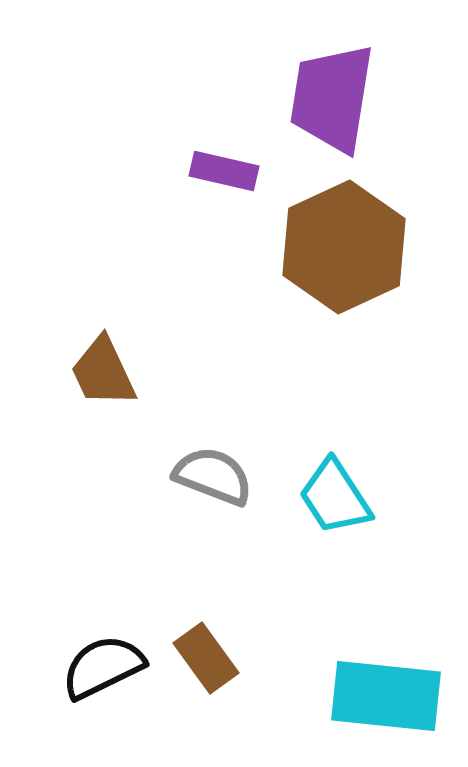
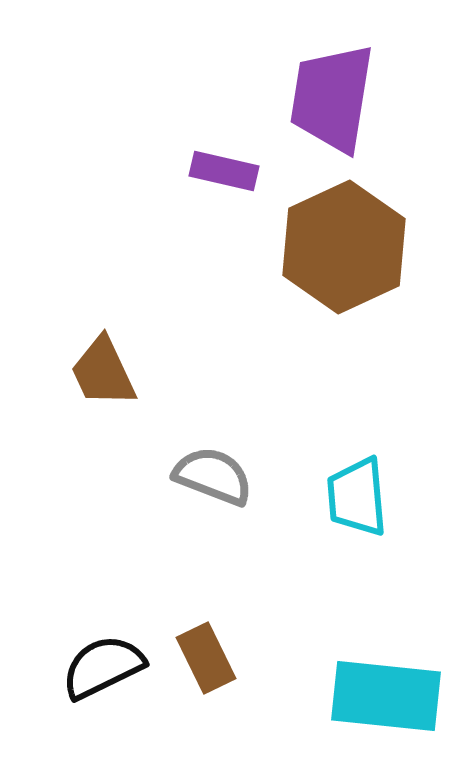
cyan trapezoid: moved 22 px right; rotated 28 degrees clockwise
brown rectangle: rotated 10 degrees clockwise
